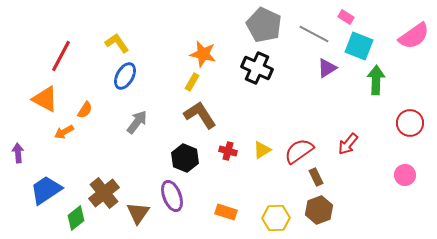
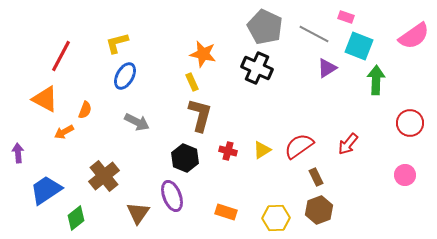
pink rectangle: rotated 14 degrees counterclockwise
gray pentagon: moved 1 px right, 2 px down
yellow L-shape: rotated 70 degrees counterclockwise
yellow rectangle: rotated 54 degrees counterclockwise
orange semicircle: rotated 12 degrees counterclockwise
brown L-shape: rotated 48 degrees clockwise
gray arrow: rotated 80 degrees clockwise
red semicircle: moved 5 px up
brown cross: moved 17 px up
